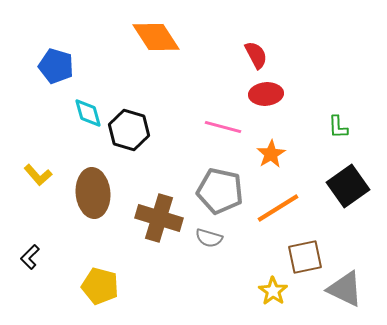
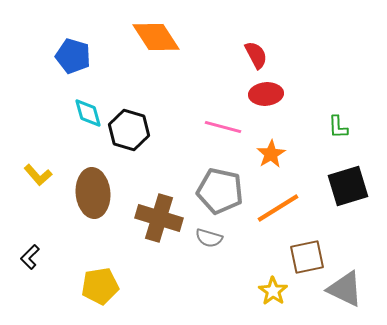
blue pentagon: moved 17 px right, 10 px up
black square: rotated 18 degrees clockwise
brown square: moved 2 px right
yellow pentagon: rotated 24 degrees counterclockwise
